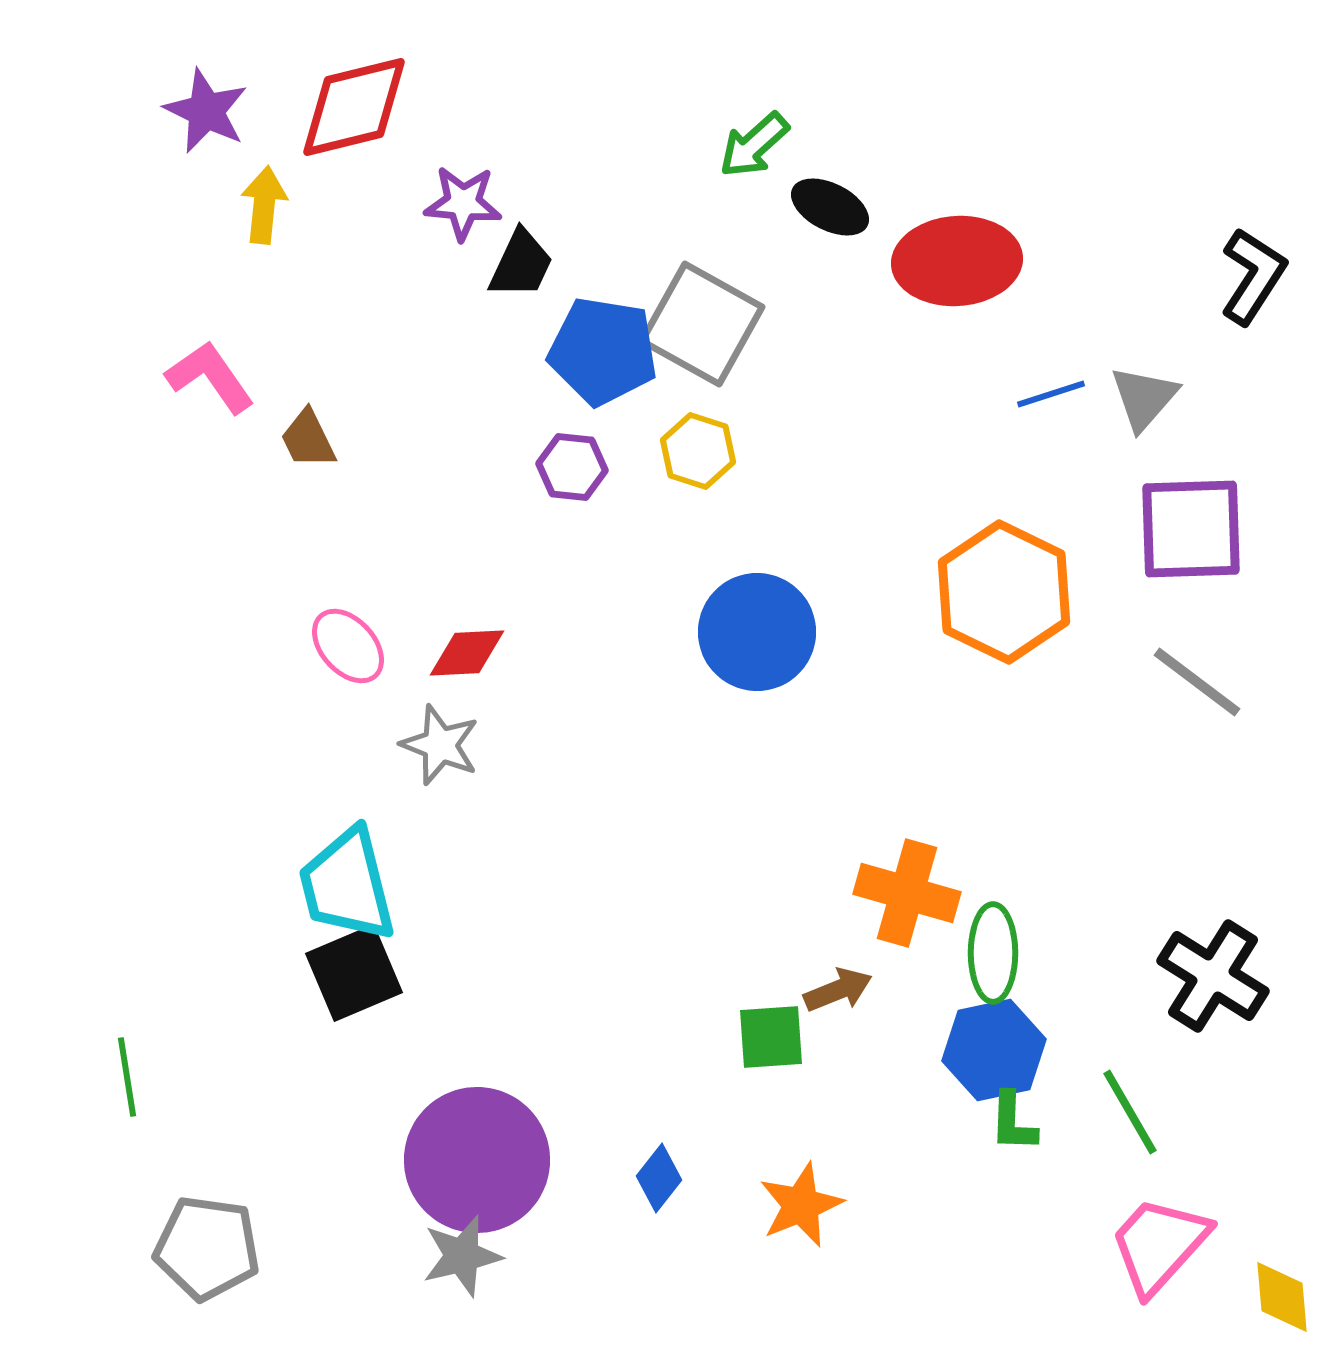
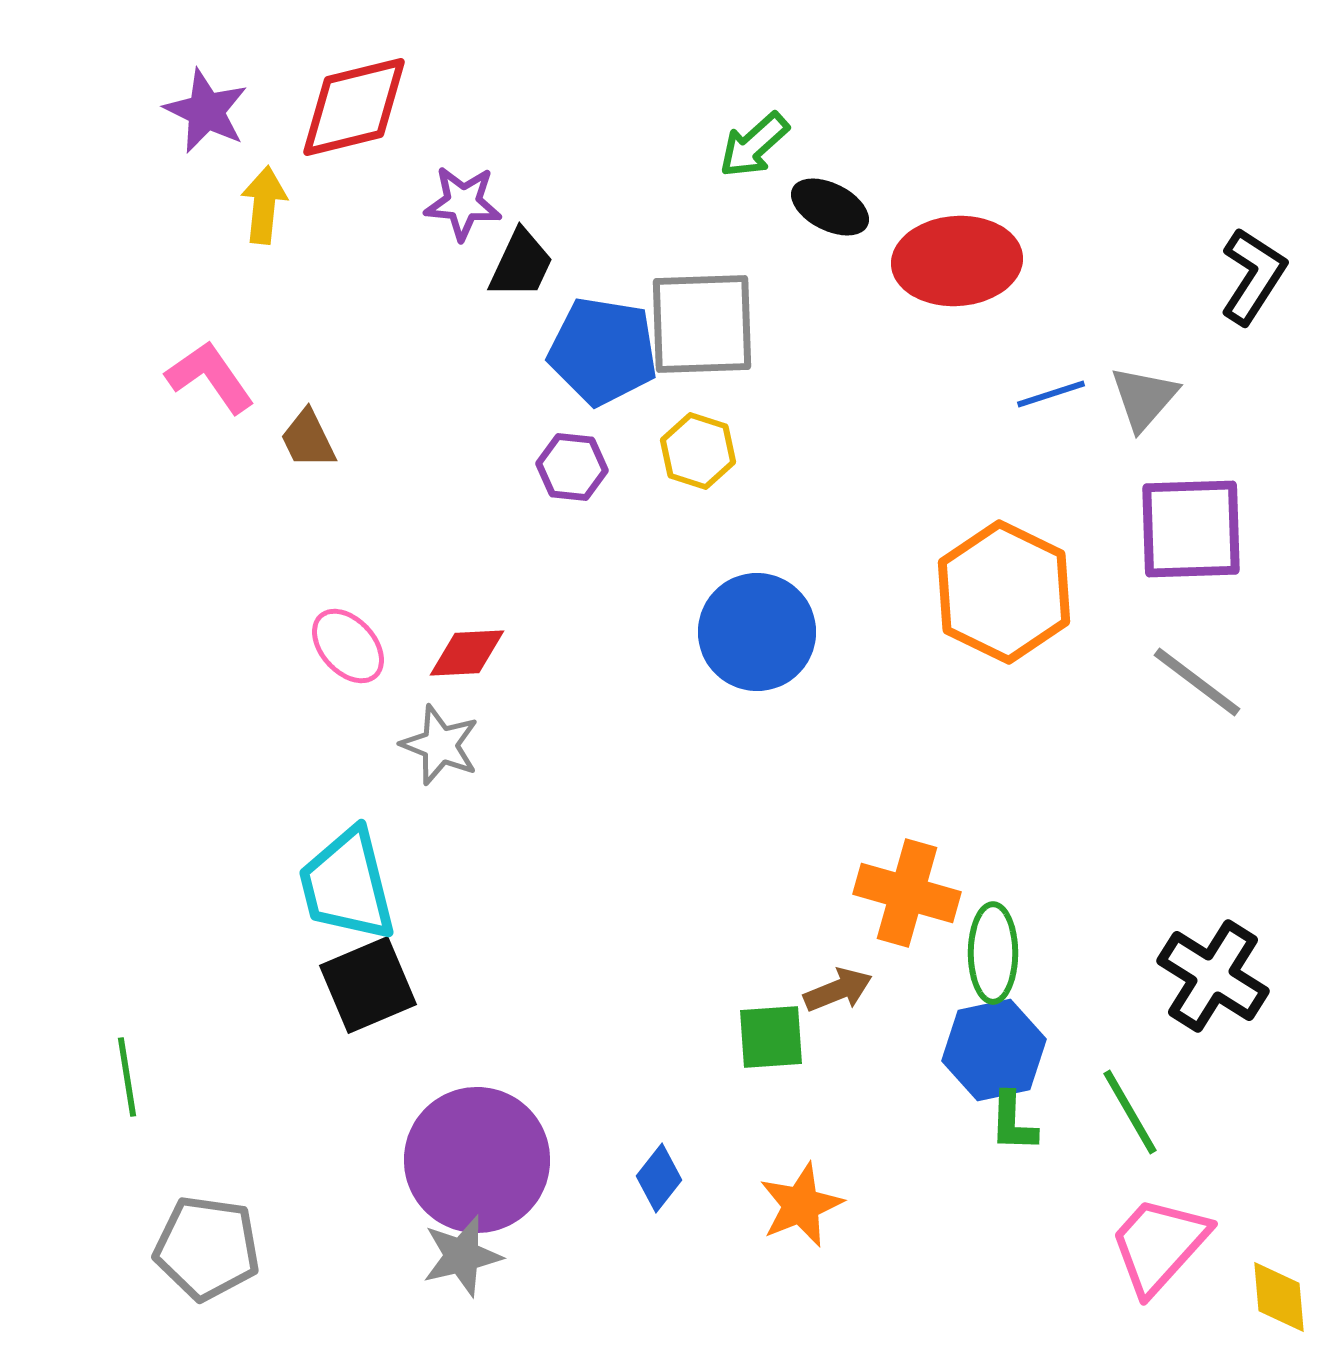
gray square at (702, 324): rotated 31 degrees counterclockwise
black square at (354, 973): moved 14 px right, 12 px down
yellow diamond at (1282, 1297): moved 3 px left
